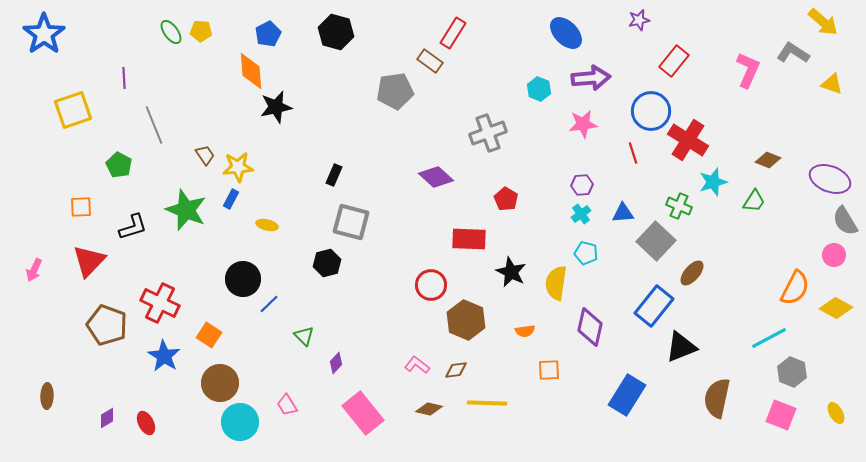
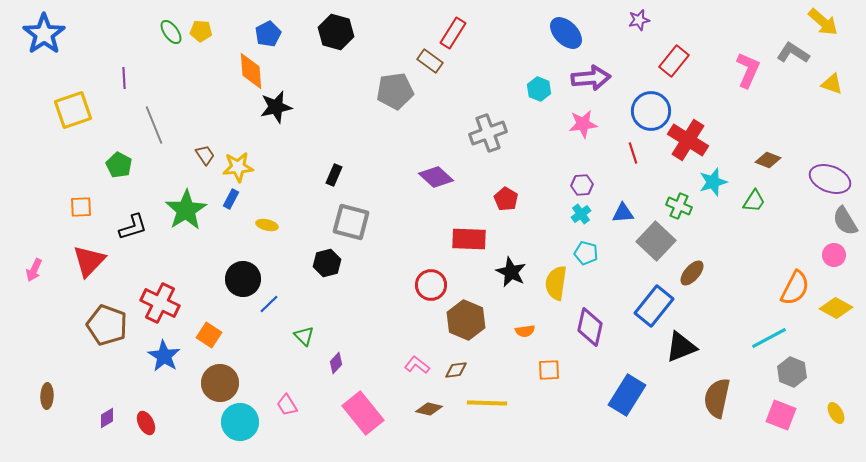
green star at (186, 210): rotated 18 degrees clockwise
